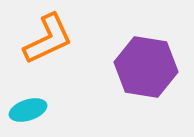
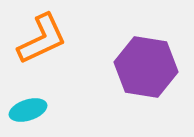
orange L-shape: moved 6 px left
